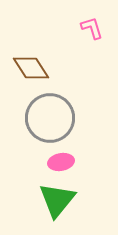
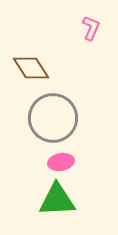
pink L-shape: moved 1 px left; rotated 40 degrees clockwise
gray circle: moved 3 px right
green triangle: rotated 48 degrees clockwise
